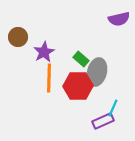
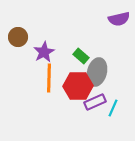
green rectangle: moved 3 px up
purple rectangle: moved 8 px left, 19 px up
